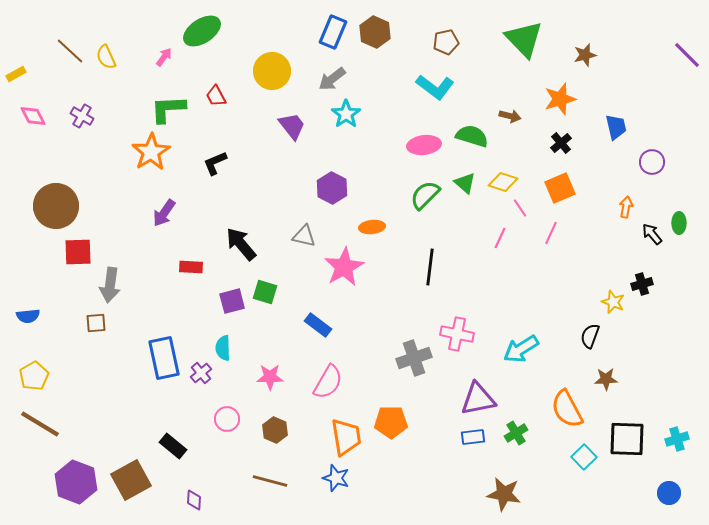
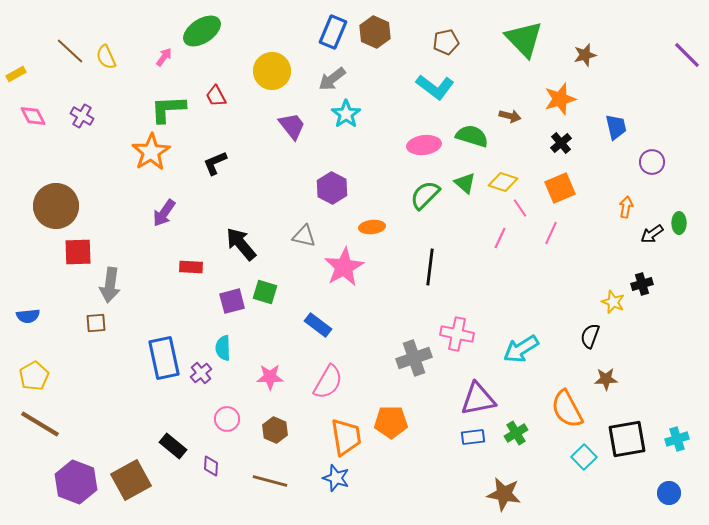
black arrow at (652, 234): rotated 85 degrees counterclockwise
black square at (627, 439): rotated 12 degrees counterclockwise
purple diamond at (194, 500): moved 17 px right, 34 px up
